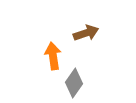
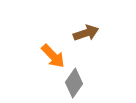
orange arrow: rotated 144 degrees clockwise
